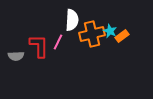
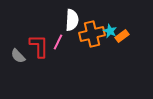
gray semicircle: moved 2 px right; rotated 49 degrees clockwise
